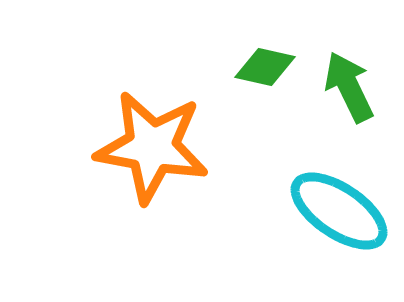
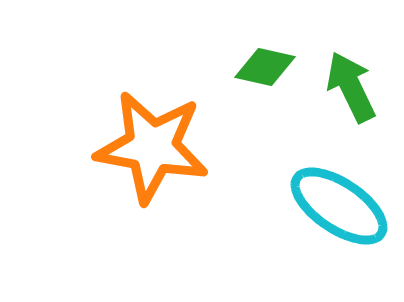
green arrow: moved 2 px right
cyan ellipse: moved 5 px up
